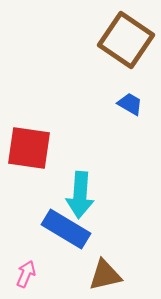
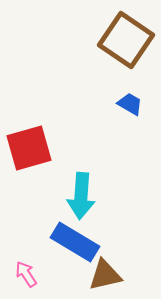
red square: rotated 24 degrees counterclockwise
cyan arrow: moved 1 px right, 1 px down
blue rectangle: moved 9 px right, 13 px down
pink arrow: rotated 56 degrees counterclockwise
